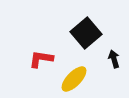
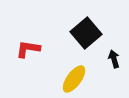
red L-shape: moved 13 px left, 10 px up
yellow ellipse: rotated 8 degrees counterclockwise
